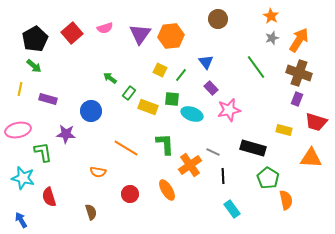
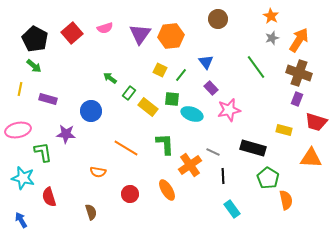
black pentagon at (35, 39): rotated 15 degrees counterclockwise
yellow rectangle at (148, 107): rotated 18 degrees clockwise
